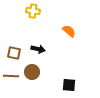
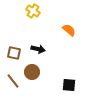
yellow cross: rotated 24 degrees clockwise
orange semicircle: moved 1 px up
brown line: moved 2 px right, 5 px down; rotated 49 degrees clockwise
